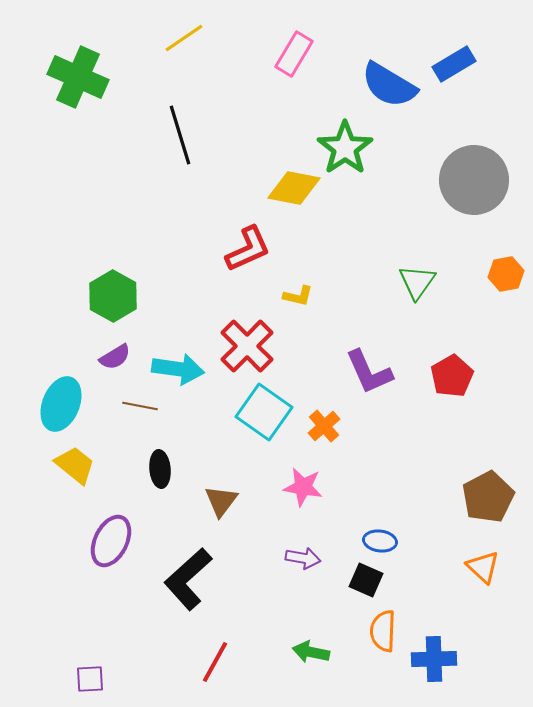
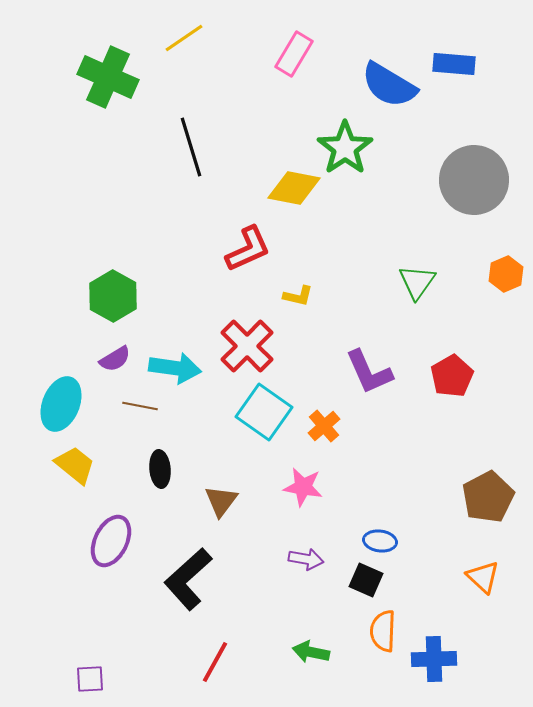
blue rectangle: rotated 36 degrees clockwise
green cross: moved 30 px right
black line: moved 11 px right, 12 px down
orange hexagon: rotated 12 degrees counterclockwise
purple semicircle: moved 2 px down
cyan arrow: moved 3 px left, 1 px up
purple arrow: moved 3 px right, 1 px down
orange triangle: moved 10 px down
